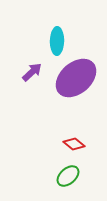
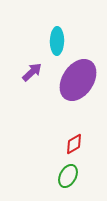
purple ellipse: moved 2 px right, 2 px down; rotated 15 degrees counterclockwise
red diamond: rotated 70 degrees counterclockwise
green ellipse: rotated 20 degrees counterclockwise
